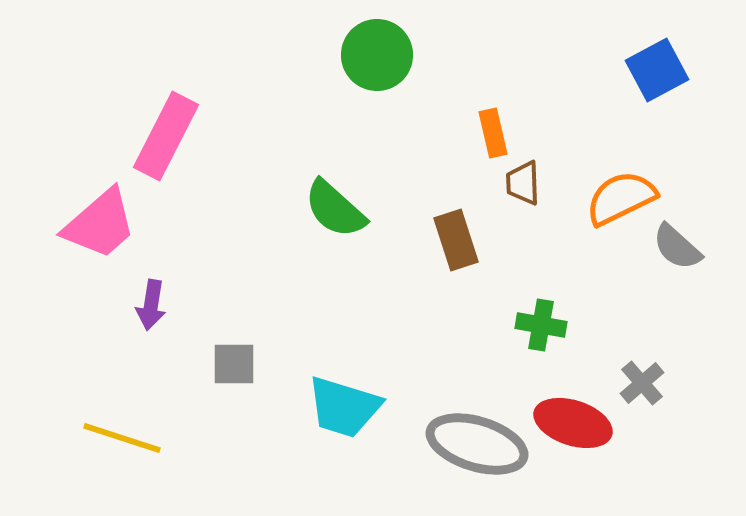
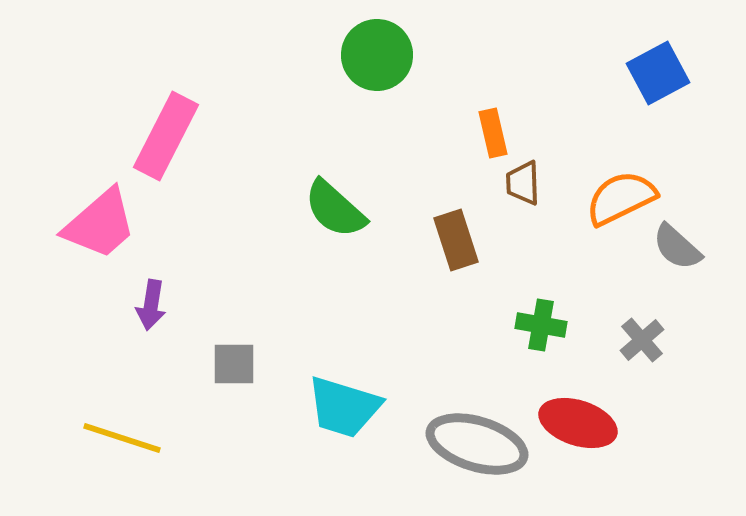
blue square: moved 1 px right, 3 px down
gray cross: moved 43 px up
red ellipse: moved 5 px right
